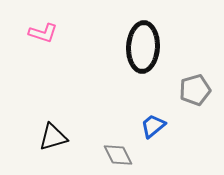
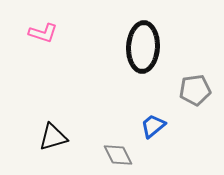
gray pentagon: rotated 8 degrees clockwise
